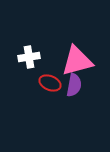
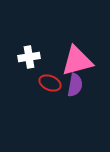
purple semicircle: moved 1 px right
